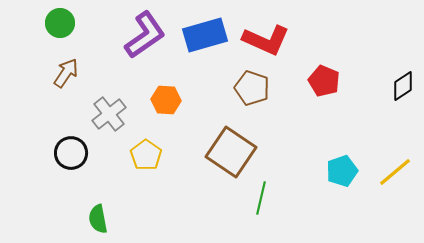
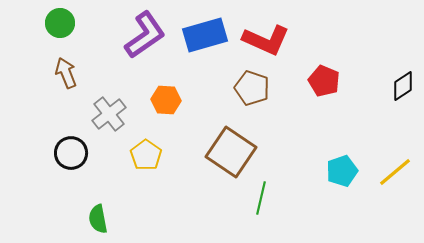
brown arrow: rotated 56 degrees counterclockwise
